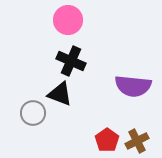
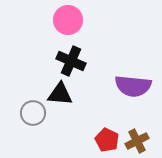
black triangle: rotated 16 degrees counterclockwise
red pentagon: rotated 10 degrees counterclockwise
